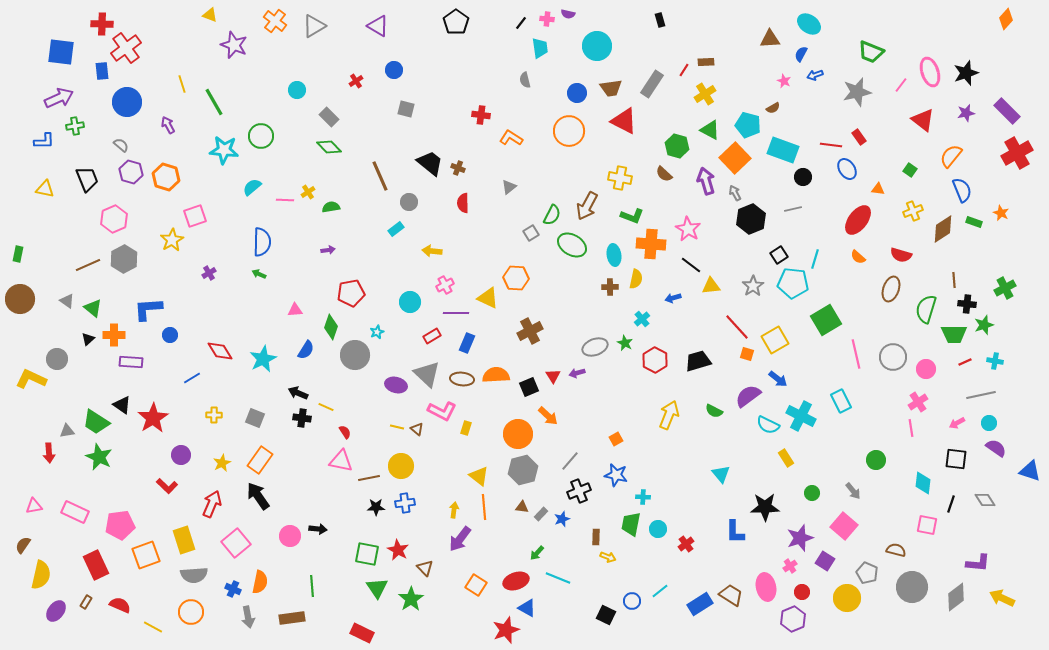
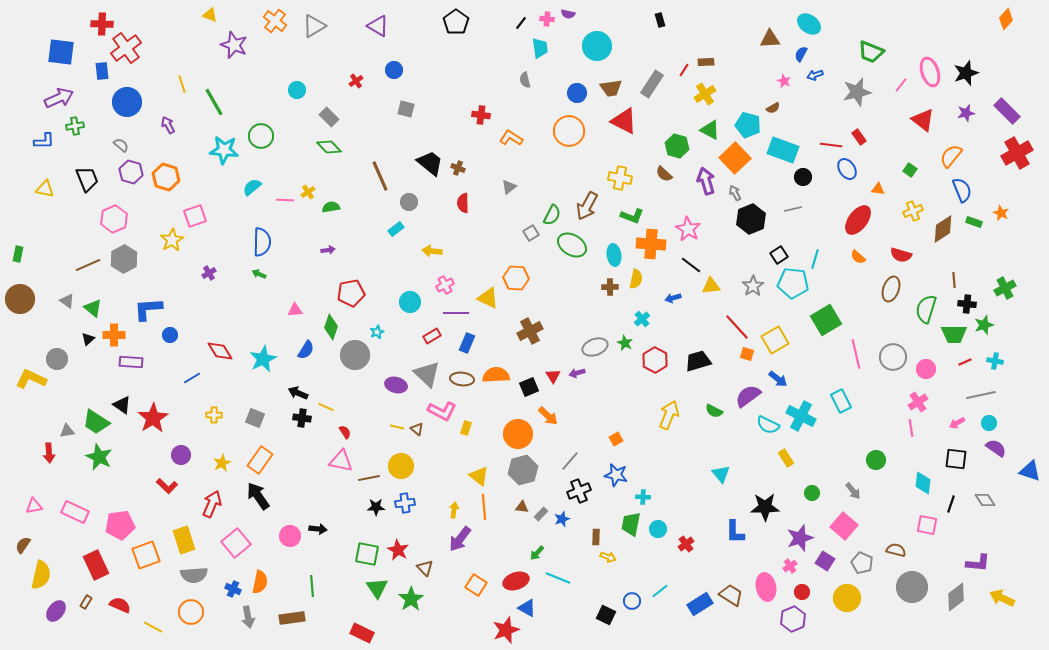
gray pentagon at (867, 573): moved 5 px left, 10 px up
